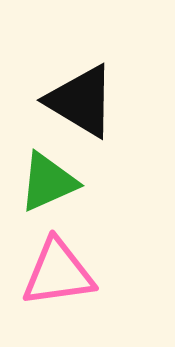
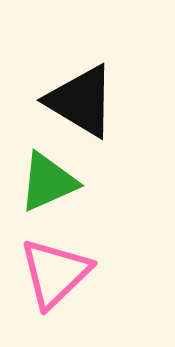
pink triangle: moved 3 px left; rotated 36 degrees counterclockwise
